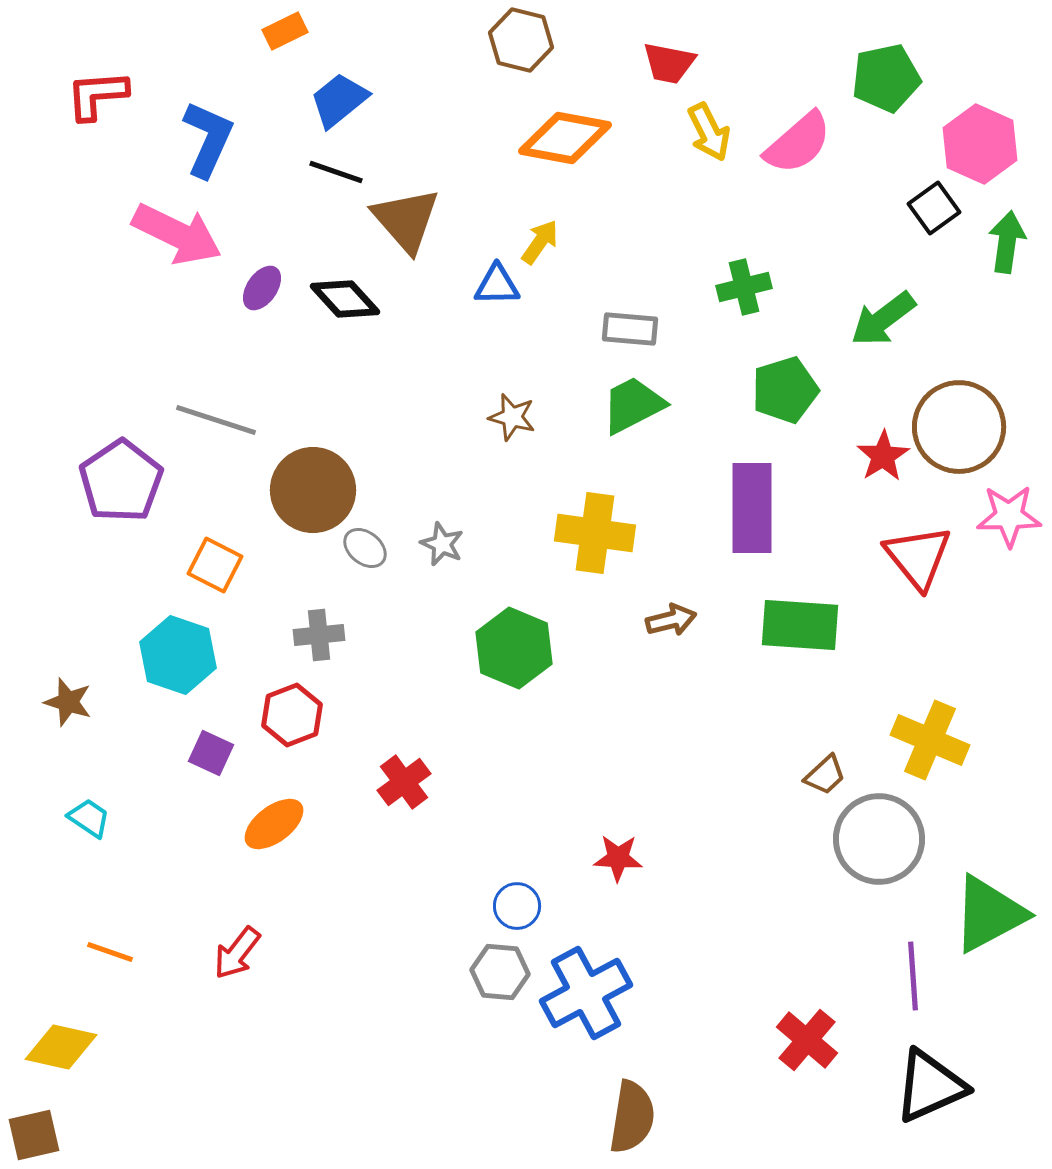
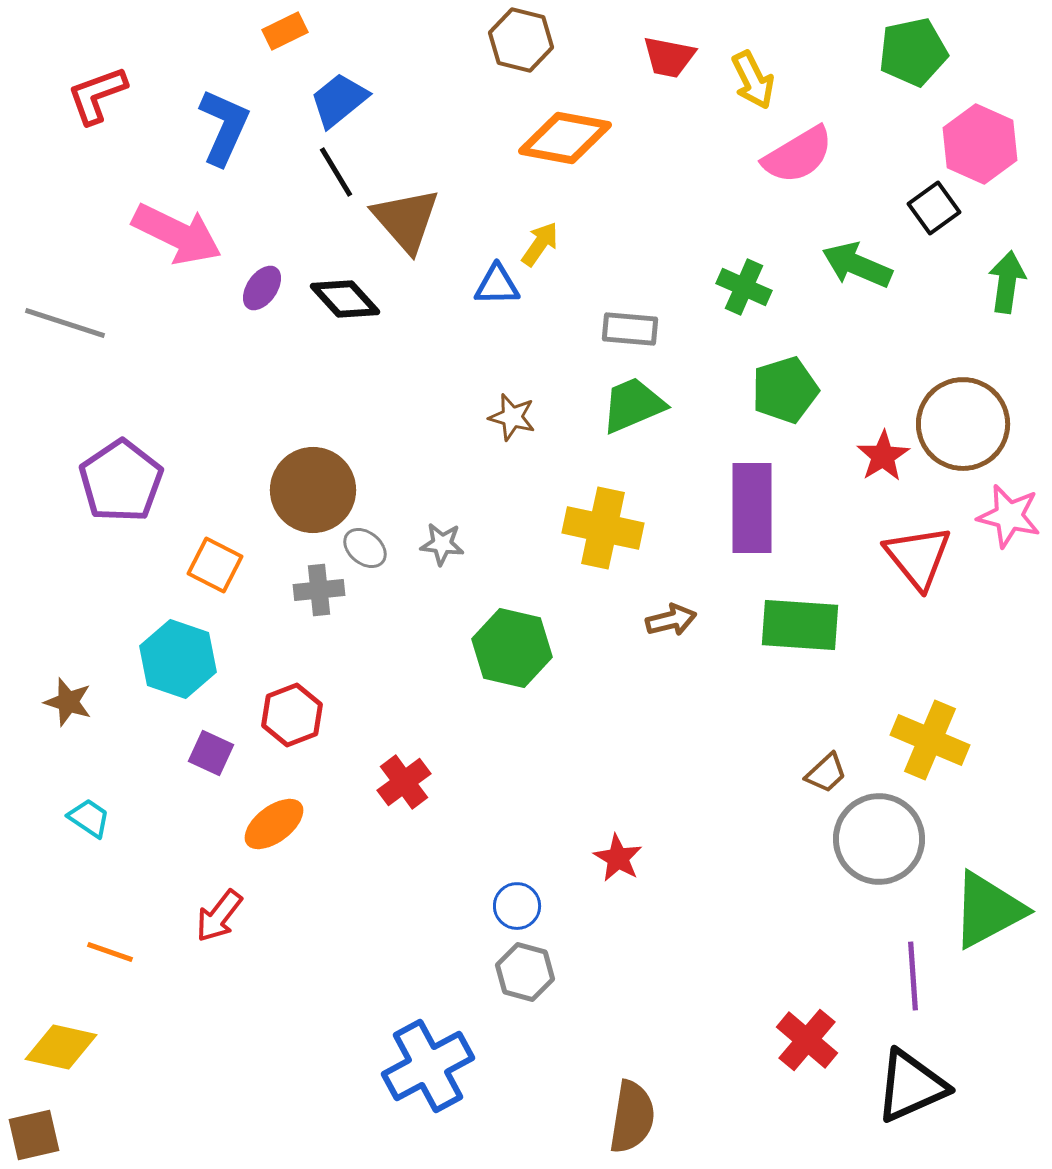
red trapezoid at (669, 63): moved 6 px up
green pentagon at (886, 78): moved 27 px right, 26 px up
red L-shape at (97, 95): rotated 16 degrees counterclockwise
yellow arrow at (709, 132): moved 44 px right, 52 px up
blue L-shape at (208, 139): moved 16 px right, 12 px up
pink semicircle at (798, 143): moved 12 px down; rotated 10 degrees clockwise
black line at (336, 172): rotated 40 degrees clockwise
yellow arrow at (540, 242): moved 2 px down
green arrow at (1007, 242): moved 40 px down
green cross at (744, 287): rotated 38 degrees clockwise
green arrow at (883, 319): moved 26 px left, 54 px up; rotated 60 degrees clockwise
green trapezoid at (633, 405): rotated 4 degrees clockwise
gray line at (216, 420): moved 151 px left, 97 px up
brown circle at (959, 427): moved 4 px right, 3 px up
pink star at (1009, 516): rotated 14 degrees clockwise
yellow cross at (595, 533): moved 8 px right, 5 px up; rotated 4 degrees clockwise
gray star at (442, 544): rotated 18 degrees counterclockwise
gray cross at (319, 635): moved 45 px up
green hexagon at (514, 648): moved 2 px left; rotated 10 degrees counterclockwise
cyan hexagon at (178, 655): moved 4 px down
brown trapezoid at (825, 775): moved 1 px right, 2 px up
red star at (618, 858): rotated 27 degrees clockwise
green triangle at (989, 914): moved 1 px left, 4 px up
red arrow at (237, 953): moved 18 px left, 37 px up
gray hexagon at (500, 972): moved 25 px right; rotated 10 degrees clockwise
blue cross at (586, 993): moved 158 px left, 73 px down
black triangle at (930, 1086): moved 19 px left
